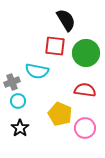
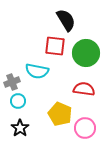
red semicircle: moved 1 px left, 1 px up
